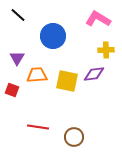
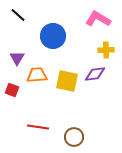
purple diamond: moved 1 px right
